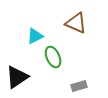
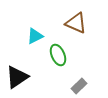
green ellipse: moved 5 px right, 2 px up
gray rectangle: rotated 28 degrees counterclockwise
